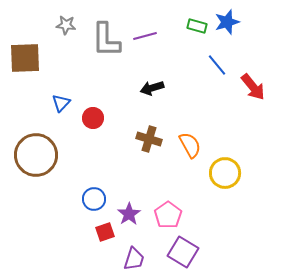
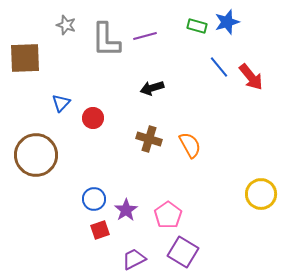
gray star: rotated 12 degrees clockwise
blue line: moved 2 px right, 2 px down
red arrow: moved 2 px left, 10 px up
yellow circle: moved 36 px right, 21 px down
purple star: moved 3 px left, 4 px up
red square: moved 5 px left, 2 px up
purple trapezoid: rotated 135 degrees counterclockwise
